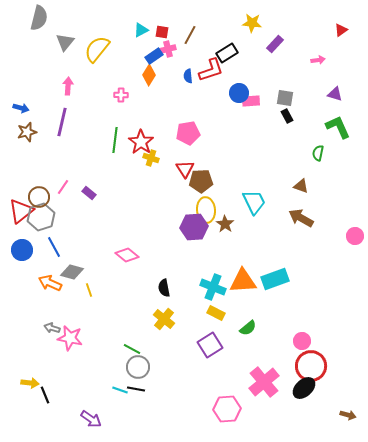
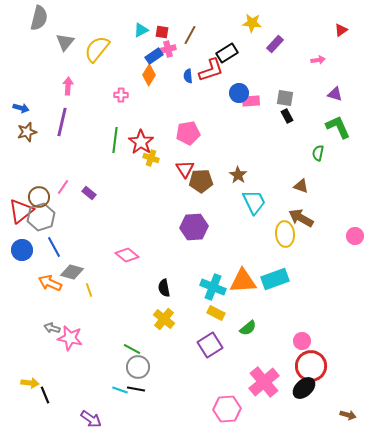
yellow ellipse at (206, 210): moved 79 px right, 24 px down
brown star at (225, 224): moved 13 px right, 49 px up
